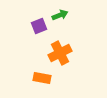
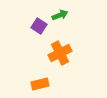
purple square: rotated 35 degrees counterclockwise
orange rectangle: moved 2 px left, 6 px down; rotated 24 degrees counterclockwise
